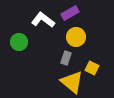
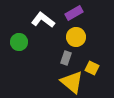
purple rectangle: moved 4 px right
